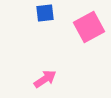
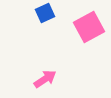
blue square: rotated 18 degrees counterclockwise
